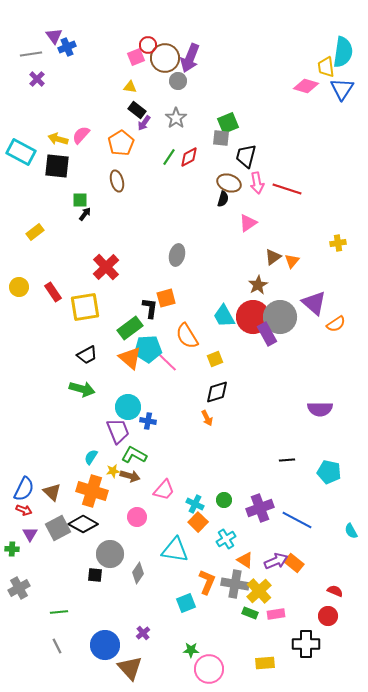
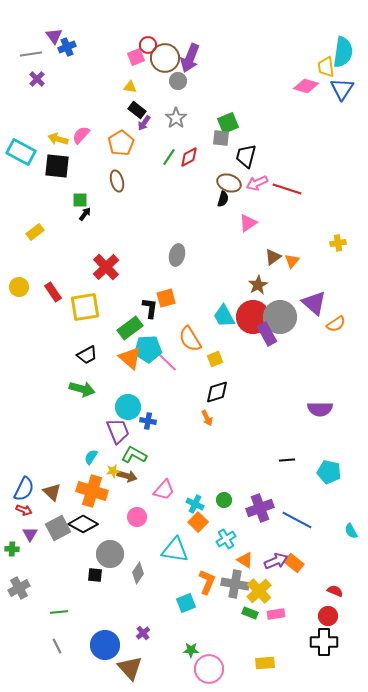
pink arrow at (257, 183): rotated 75 degrees clockwise
orange semicircle at (187, 336): moved 3 px right, 3 px down
brown arrow at (130, 476): moved 3 px left
black cross at (306, 644): moved 18 px right, 2 px up
